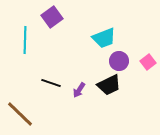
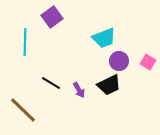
cyan line: moved 2 px down
pink square: rotated 21 degrees counterclockwise
black line: rotated 12 degrees clockwise
purple arrow: rotated 63 degrees counterclockwise
brown line: moved 3 px right, 4 px up
